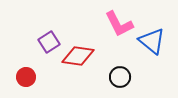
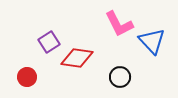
blue triangle: rotated 8 degrees clockwise
red diamond: moved 1 px left, 2 px down
red circle: moved 1 px right
